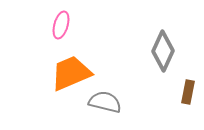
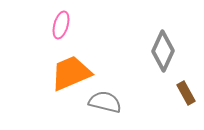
brown rectangle: moved 2 px left, 1 px down; rotated 40 degrees counterclockwise
